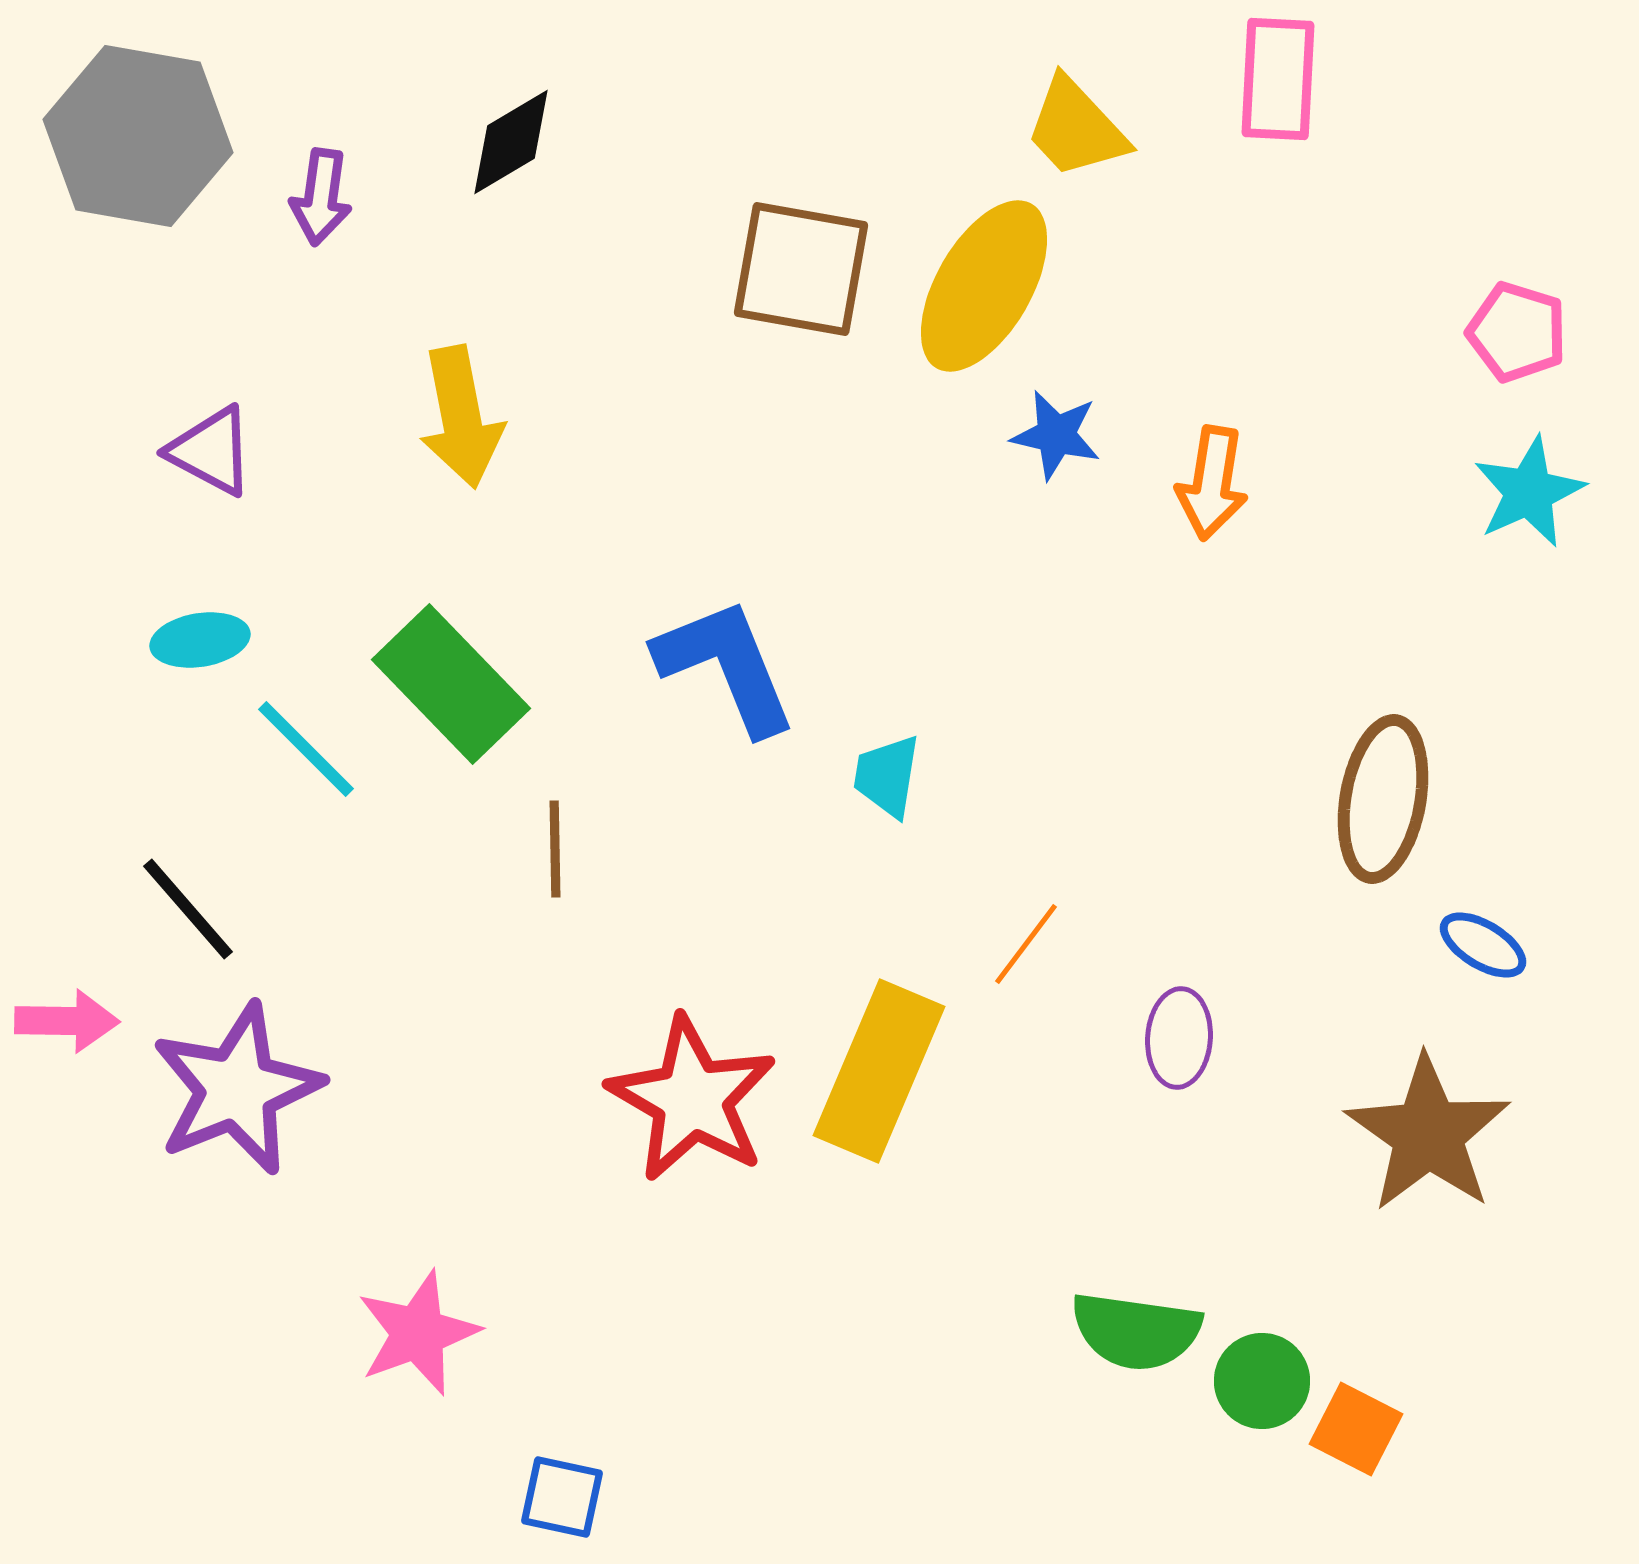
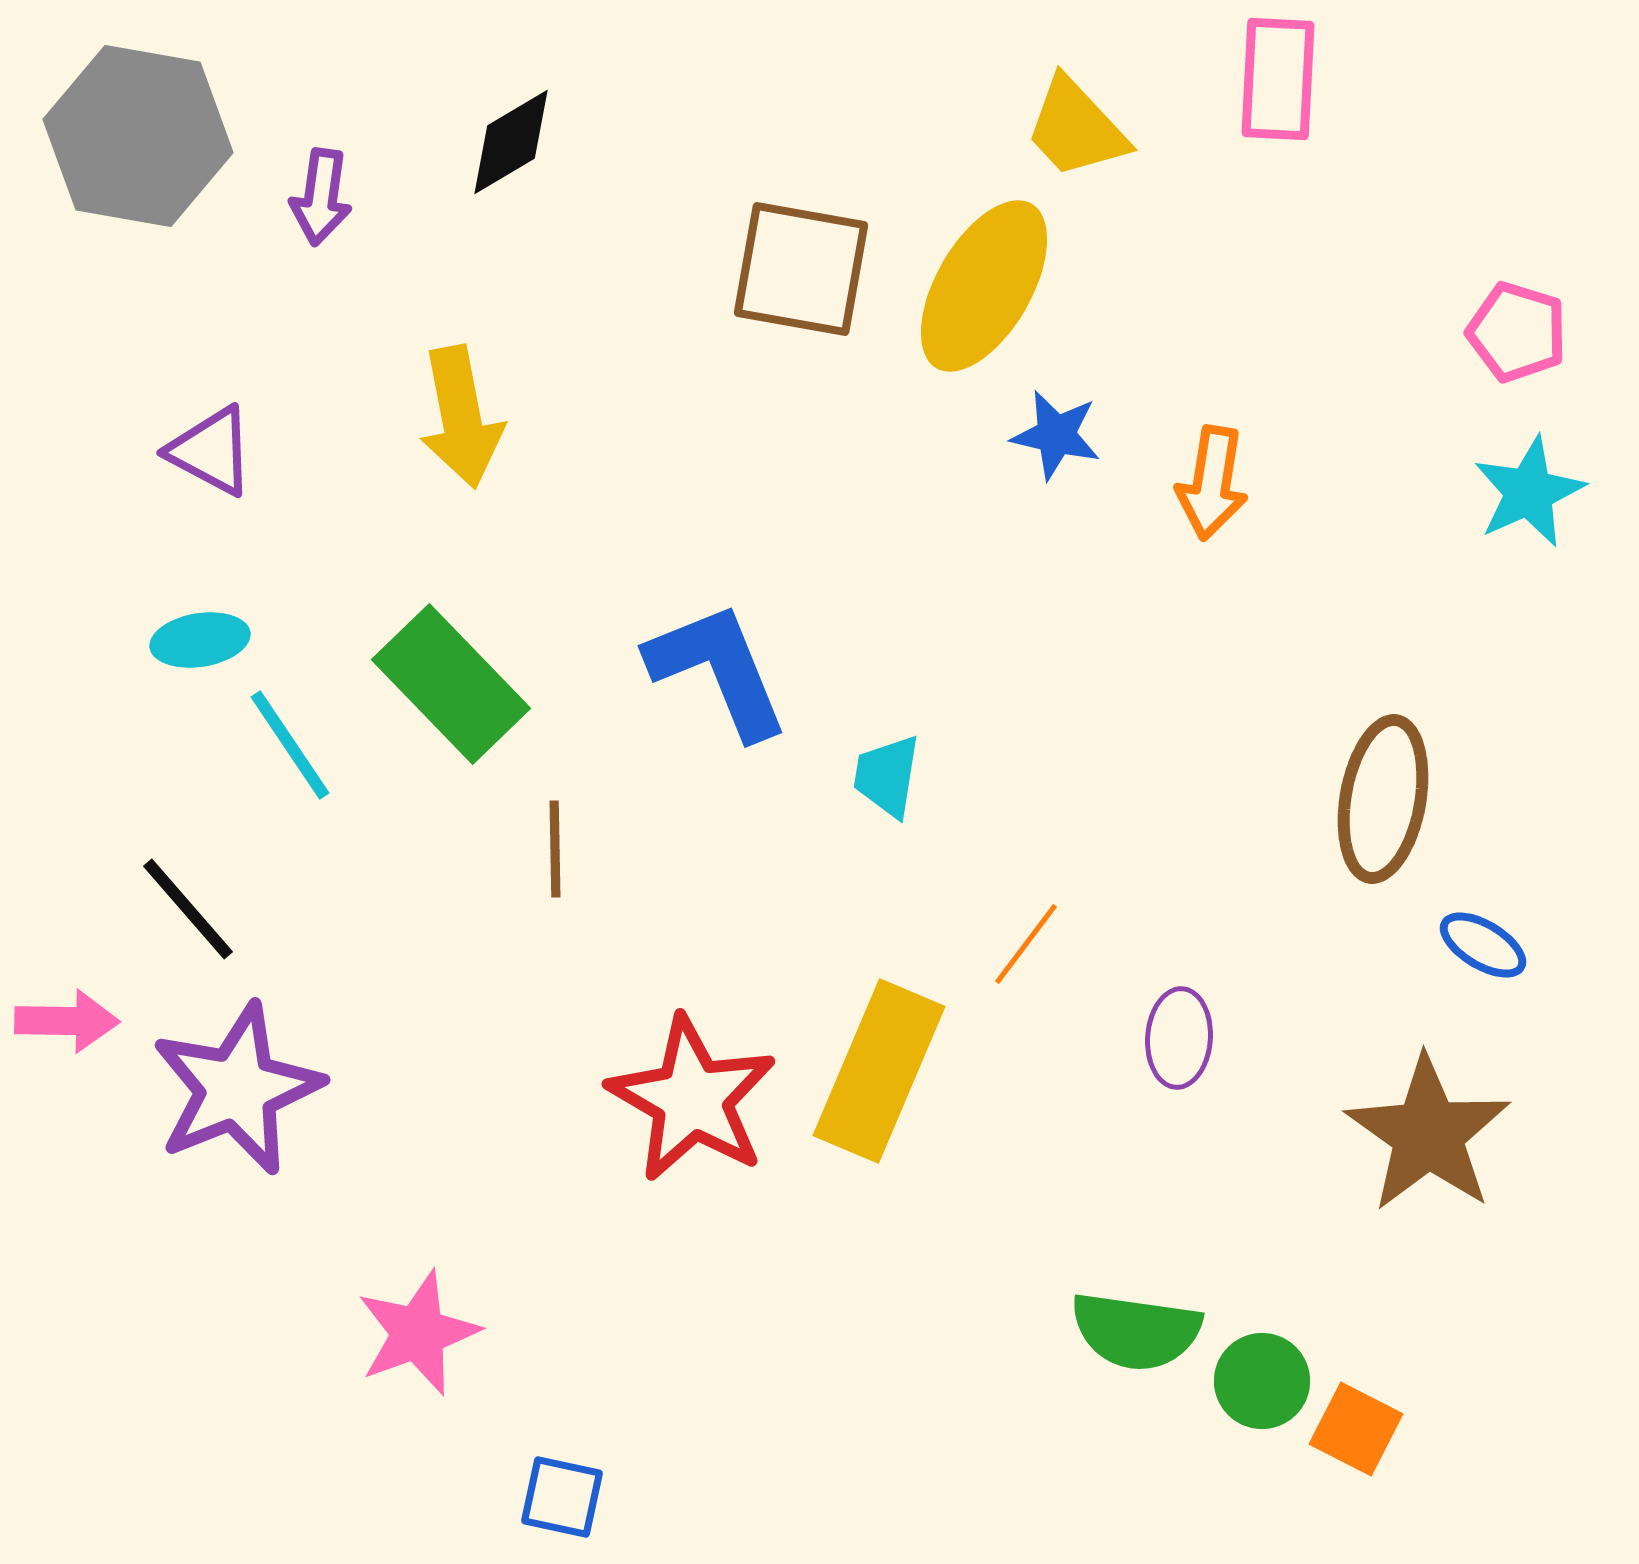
blue L-shape: moved 8 px left, 4 px down
cyan line: moved 16 px left, 4 px up; rotated 11 degrees clockwise
